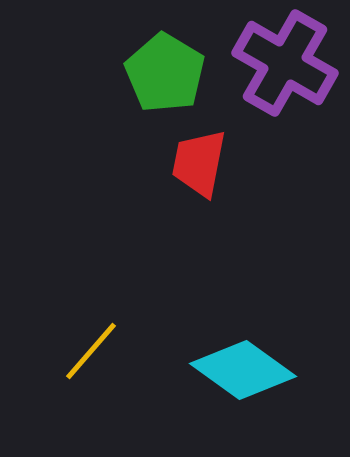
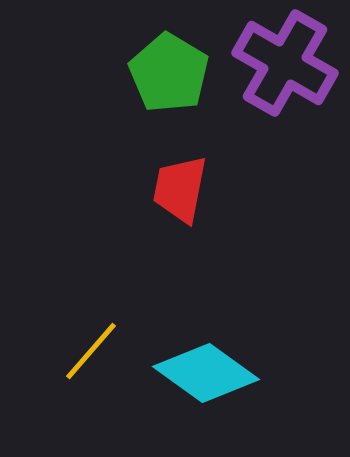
green pentagon: moved 4 px right
red trapezoid: moved 19 px left, 26 px down
cyan diamond: moved 37 px left, 3 px down
